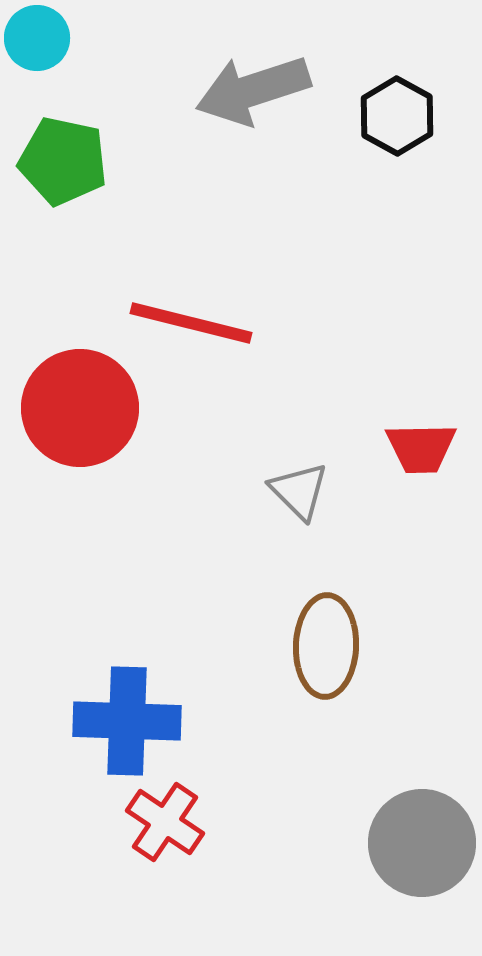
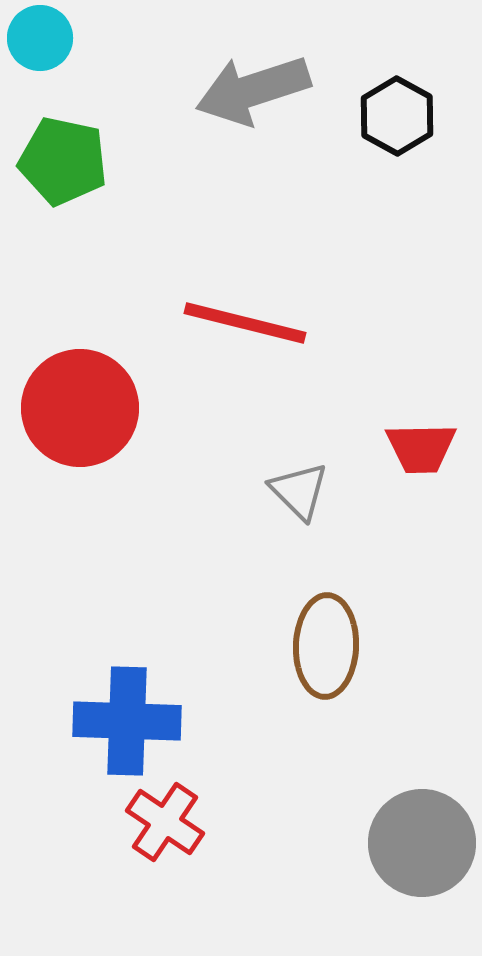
cyan circle: moved 3 px right
red line: moved 54 px right
